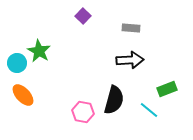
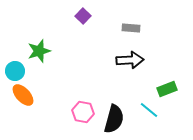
green star: rotated 25 degrees clockwise
cyan circle: moved 2 px left, 8 px down
black semicircle: moved 19 px down
